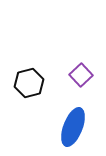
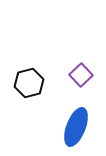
blue ellipse: moved 3 px right
